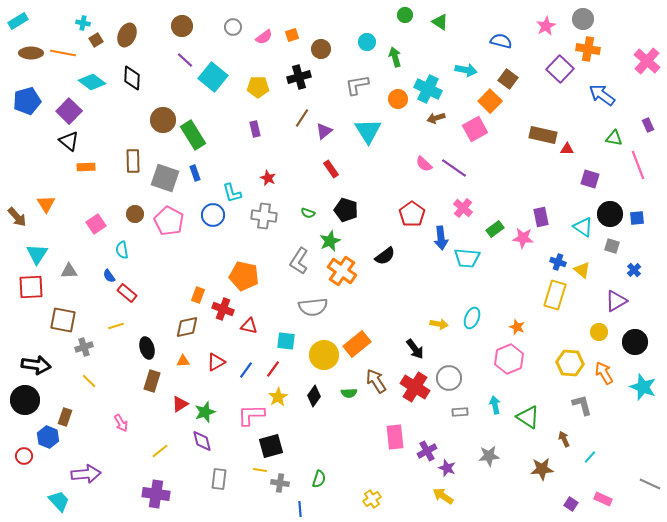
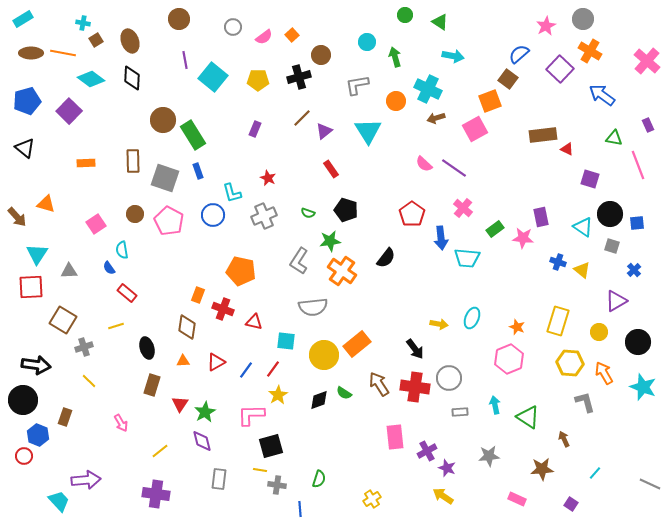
cyan rectangle at (18, 21): moved 5 px right, 2 px up
brown circle at (182, 26): moved 3 px left, 7 px up
brown ellipse at (127, 35): moved 3 px right, 6 px down; rotated 45 degrees counterclockwise
orange square at (292, 35): rotated 24 degrees counterclockwise
blue semicircle at (501, 41): moved 18 px right, 13 px down; rotated 55 degrees counterclockwise
brown circle at (321, 49): moved 6 px down
orange cross at (588, 49): moved 2 px right, 2 px down; rotated 20 degrees clockwise
purple line at (185, 60): rotated 36 degrees clockwise
cyan arrow at (466, 70): moved 13 px left, 14 px up
cyan diamond at (92, 82): moved 1 px left, 3 px up
yellow pentagon at (258, 87): moved 7 px up
orange circle at (398, 99): moved 2 px left, 2 px down
orange square at (490, 101): rotated 25 degrees clockwise
brown line at (302, 118): rotated 12 degrees clockwise
purple rectangle at (255, 129): rotated 35 degrees clockwise
brown rectangle at (543, 135): rotated 20 degrees counterclockwise
black triangle at (69, 141): moved 44 px left, 7 px down
red triangle at (567, 149): rotated 24 degrees clockwise
orange rectangle at (86, 167): moved 4 px up
blue rectangle at (195, 173): moved 3 px right, 2 px up
orange triangle at (46, 204): rotated 42 degrees counterclockwise
gray cross at (264, 216): rotated 30 degrees counterclockwise
blue square at (637, 218): moved 5 px down
green star at (330, 241): rotated 15 degrees clockwise
black semicircle at (385, 256): moved 1 px right, 2 px down; rotated 15 degrees counterclockwise
blue semicircle at (109, 276): moved 8 px up
orange pentagon at (244, 276): moved 3 px left, 5 px up
yellow rectangle at (555, 295): moved 3 px right, 26 px down
brown square at (63, 320): rotated 20 degrees clockwise
red triangle at (249, 326): moved 5 px right, 4 px up
brown diamond at (187, 327): rotated 70 degrees counterclockwise
black circle at (635, 342): moved 3 px right
brown rectangle at (152, 381): moved 4 px down
brown arrow at (376, 381): moved 3 px right, 3 px down
red cross at (415, 387): rotated 24 degrees counterclockwise
green semicircle at (349, 393): moved 5 px left; rotated 35 degrees clockwise
black diamond at (314, 396): moved 5 px right, 4 px down; rotated 35 degrees clockwise
yellow star at (278, 397): moved 2 px up
black circle at (25, 400): moved 2 px left
red triangle at (180, 404): rotated 24 degrees counterclockwise
gray L-shape at (582, 405): moved 3 px right, 3 px up
green star at (205, 412): rotated 10 degrees counterclockwise
blue hexagon at (48, 437): moved 10 px left, 2 px up
cyan line at (590, 457): moved 5 px right, 16 px down
purple arrow at (86, 474): moved 6 px down
gray cross at (280, 483): moved 3 px left, 2 px down
pink rectangle at (603, 499): moved 86 px left
